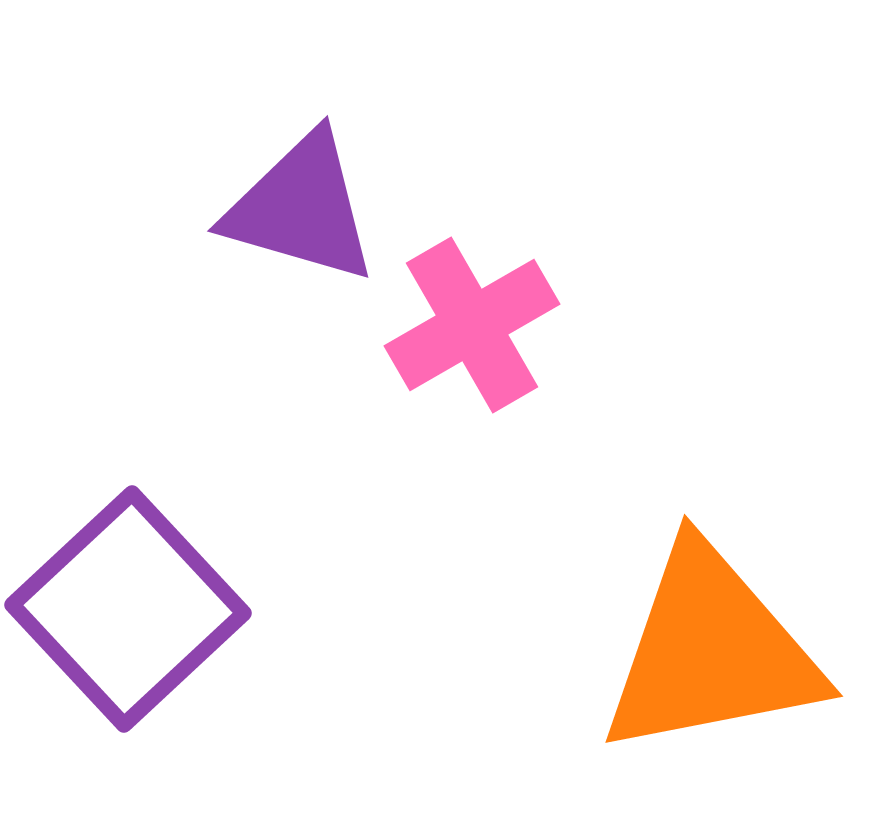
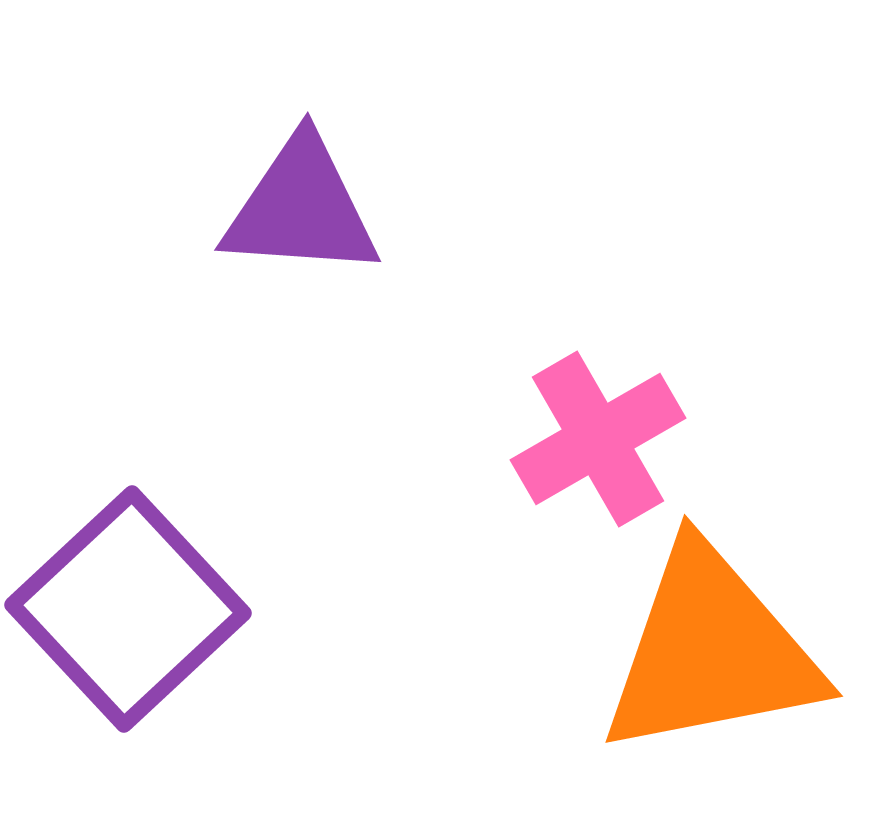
purple triangle: rotated 12 degrees counterclockwise
pink cross: moved 126 px right, 114 px down
